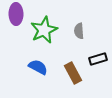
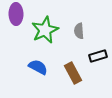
green star: moved 1 px right
black rectangle: moved 3 px up
